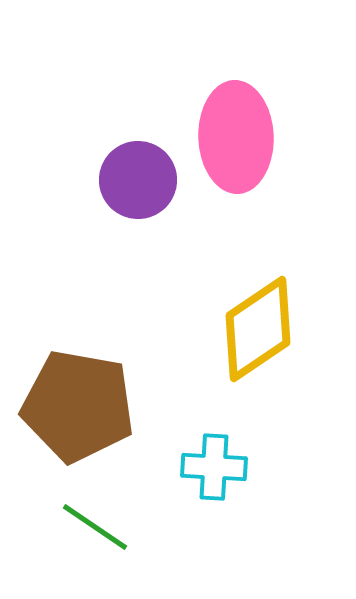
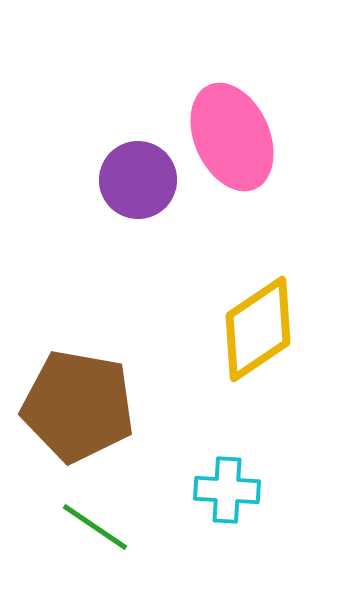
pink ellipse: moved 4 px left; rotated 22 degrees counterclockwise
cyan cross: moved 13 px right, 23 px down
